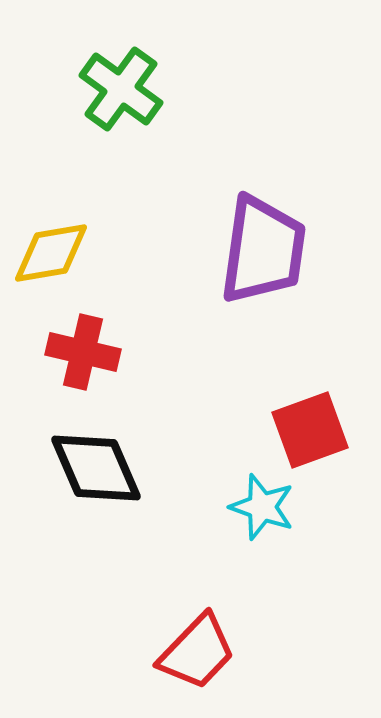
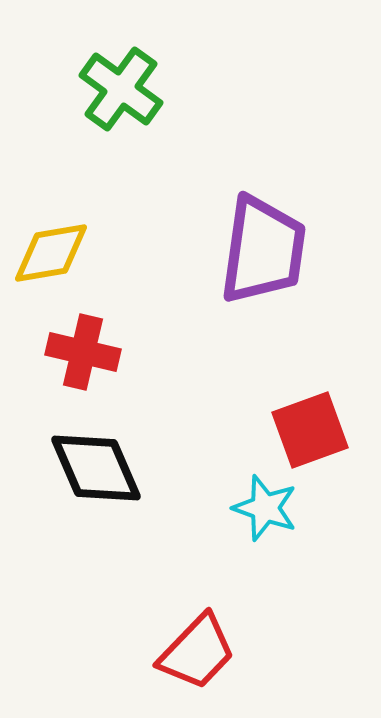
cyan star: moved 3 px right, 1 px down
